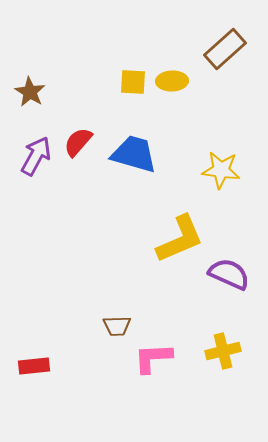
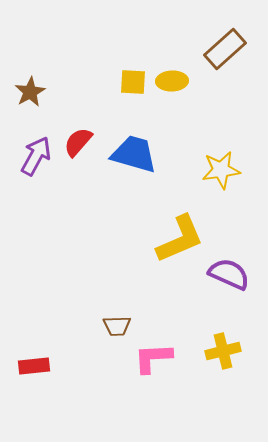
brown star: rotated 12 degrees clockwise
yellow star: rotated 15 degrees counterclockwise
